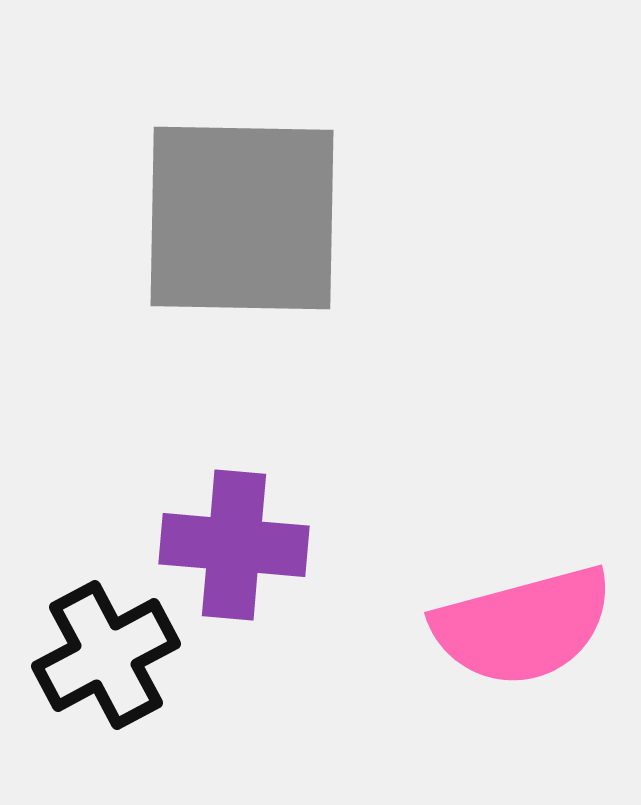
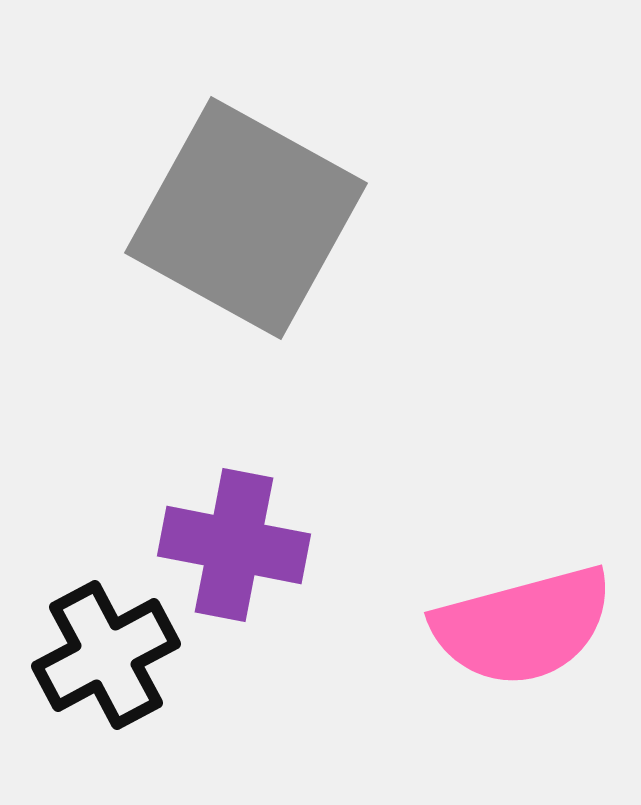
gray square: moved 4 px right; rotated 28 degrees clockwise
purple cross: rotated 6 degrees clockwise
